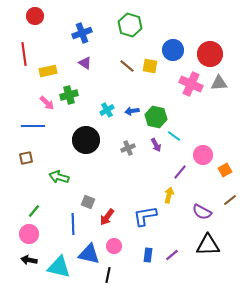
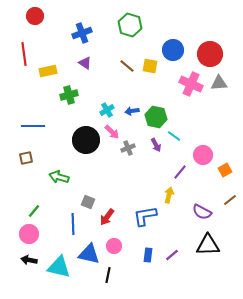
pink arrow at (47, 103): moved 65 px right, 29 px down
